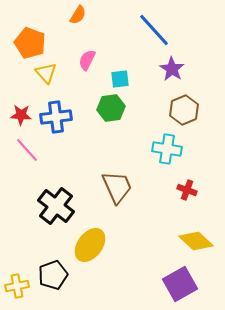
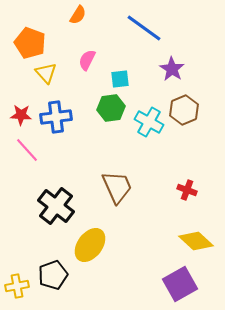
blue line: moved 10 px left, 2 px up; rotated 12 degrees counterclockwise
cyan cross: moved 18 px left, 27 px up; rotated 20 degrees clockwise
